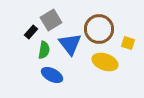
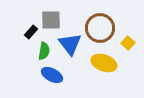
gray square: rotated 30 degrees clockwise
brown circle: moved 1 px right, 1 px up
yellow square: rotated 24 degrees clockwise
green semicircle: moved 1 px down
yellow ellipse: moved 1 px left, 1 px down
